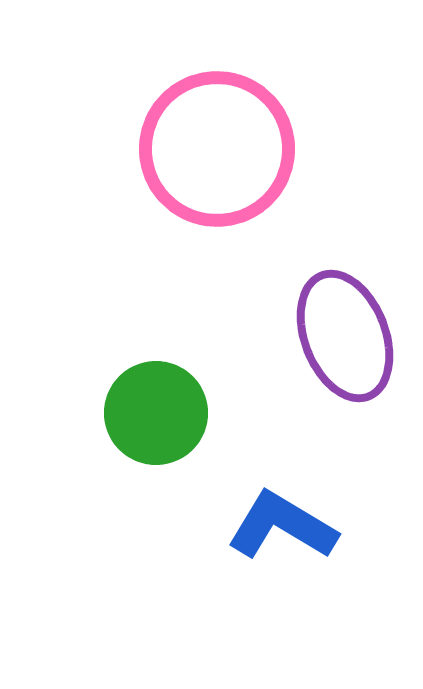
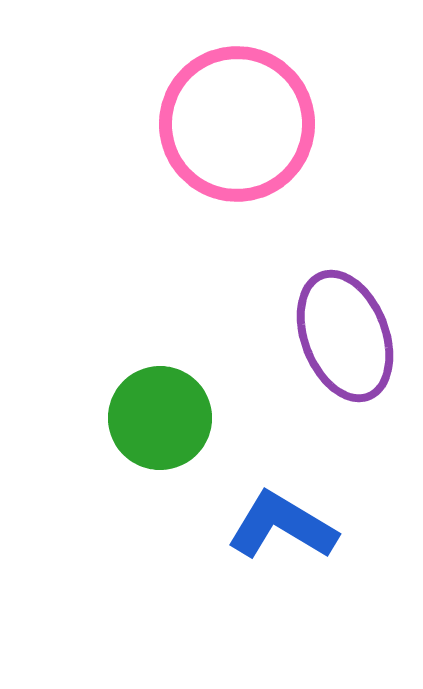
pink circle: moved 20 px right, 25 px up
green circle: moved 4 px right, 5 px down
